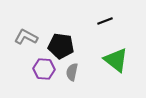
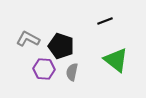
gray L-shape: moved 2 px right, 2 px down
black pentagon: rotated 10 degrees clockwise
